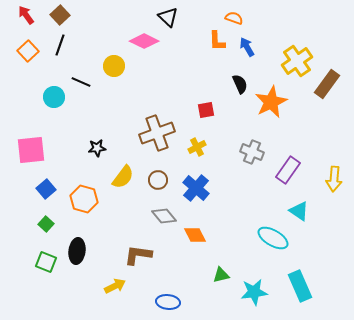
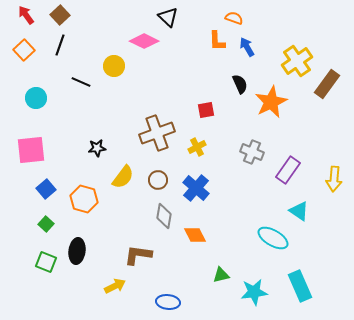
orange square at (28, 51): moved 4 px left, 1 px up
cyan circle at (54, 97): moved 18 px left, 1 px down
gray diamond at (164, 216): rotated 50 degrees clockwise
